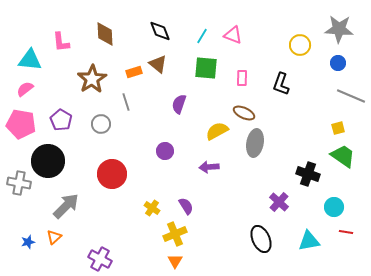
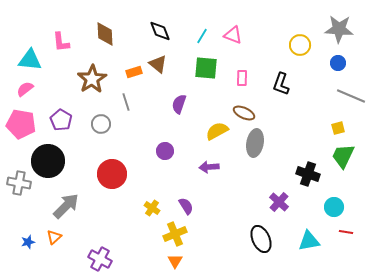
green trapezoid at (343, 156): rotated 100 degrees counterclockwise
